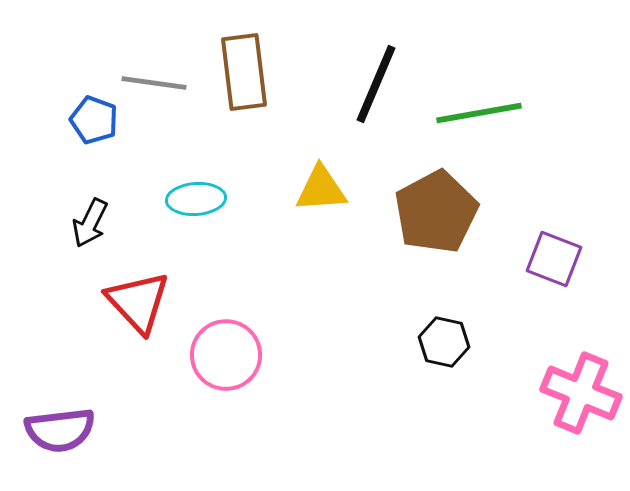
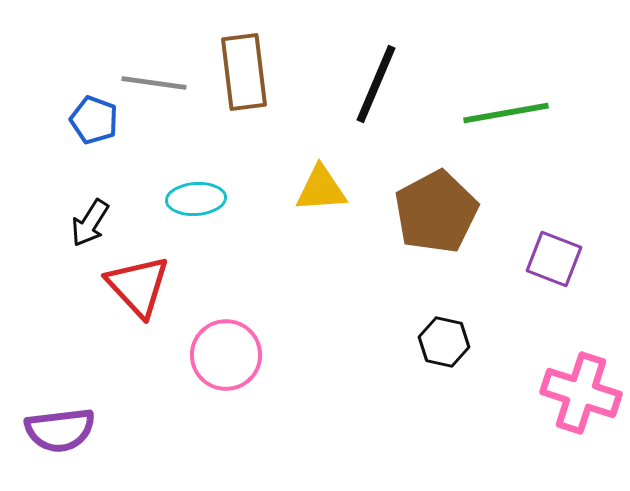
green line: moved 27 px right
black arrow: rotated 6 degrees clockwise
red triangle: moved 16 px up
pink cross: rotated 4 degrees counterclockwise
